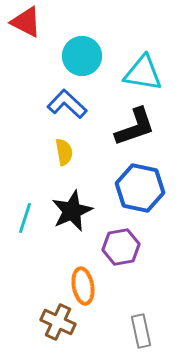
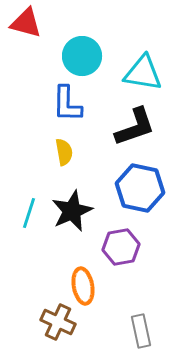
red triangle: moved 1 px down; rotated 12 degrees counterclockwise
blue L-shape: rotated 132 degrees counterclockwise
cyan line: moved 4 px right, 5 px up
